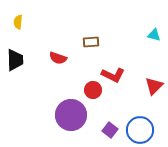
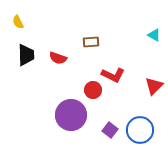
yellow semicircle: rotated 32 degrees counterclockwise
cyan triangle: rotated 16 degrees clockwise
black trapezoid: moved 11 px right, 5 px up
